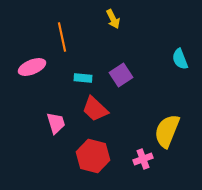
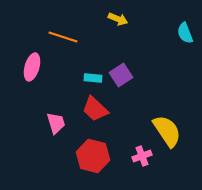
yellow arrow: moved 5 px right; rotated 42 degrees counterclockwise
orange line: moved 1 px right; rotated 60 degrees counterclockwise
cyan semicircle: moved 5 px right, 26 px up
pink ellipse: rotated 52 degrees counterclockwise
cyan rectangle: moved 10 px right
yellow semicircle: rotated 124 degrees clockwise
pink cross: moved 1 px left, 3 px up
